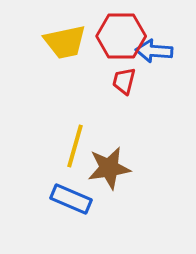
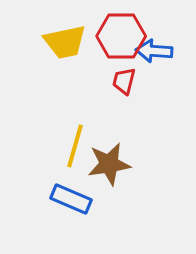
brown star: moved 4 px up
